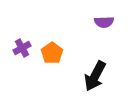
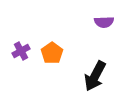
purple cross: moved 1 px left, 3 px down
